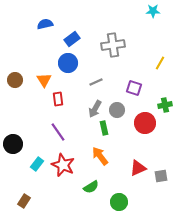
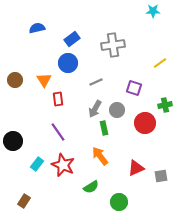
blue semicircle: moved 8 px left, 4 px down
yellow line: rotated 24 degrees clockwise
black circle: moved 3 px up
red triangle: moved 2 px left
